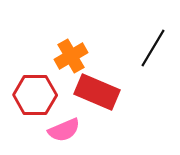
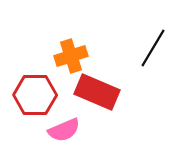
orange cross: rotated 12 degrees clockwise
